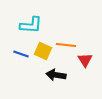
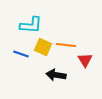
yellow square: moved 4 px up
